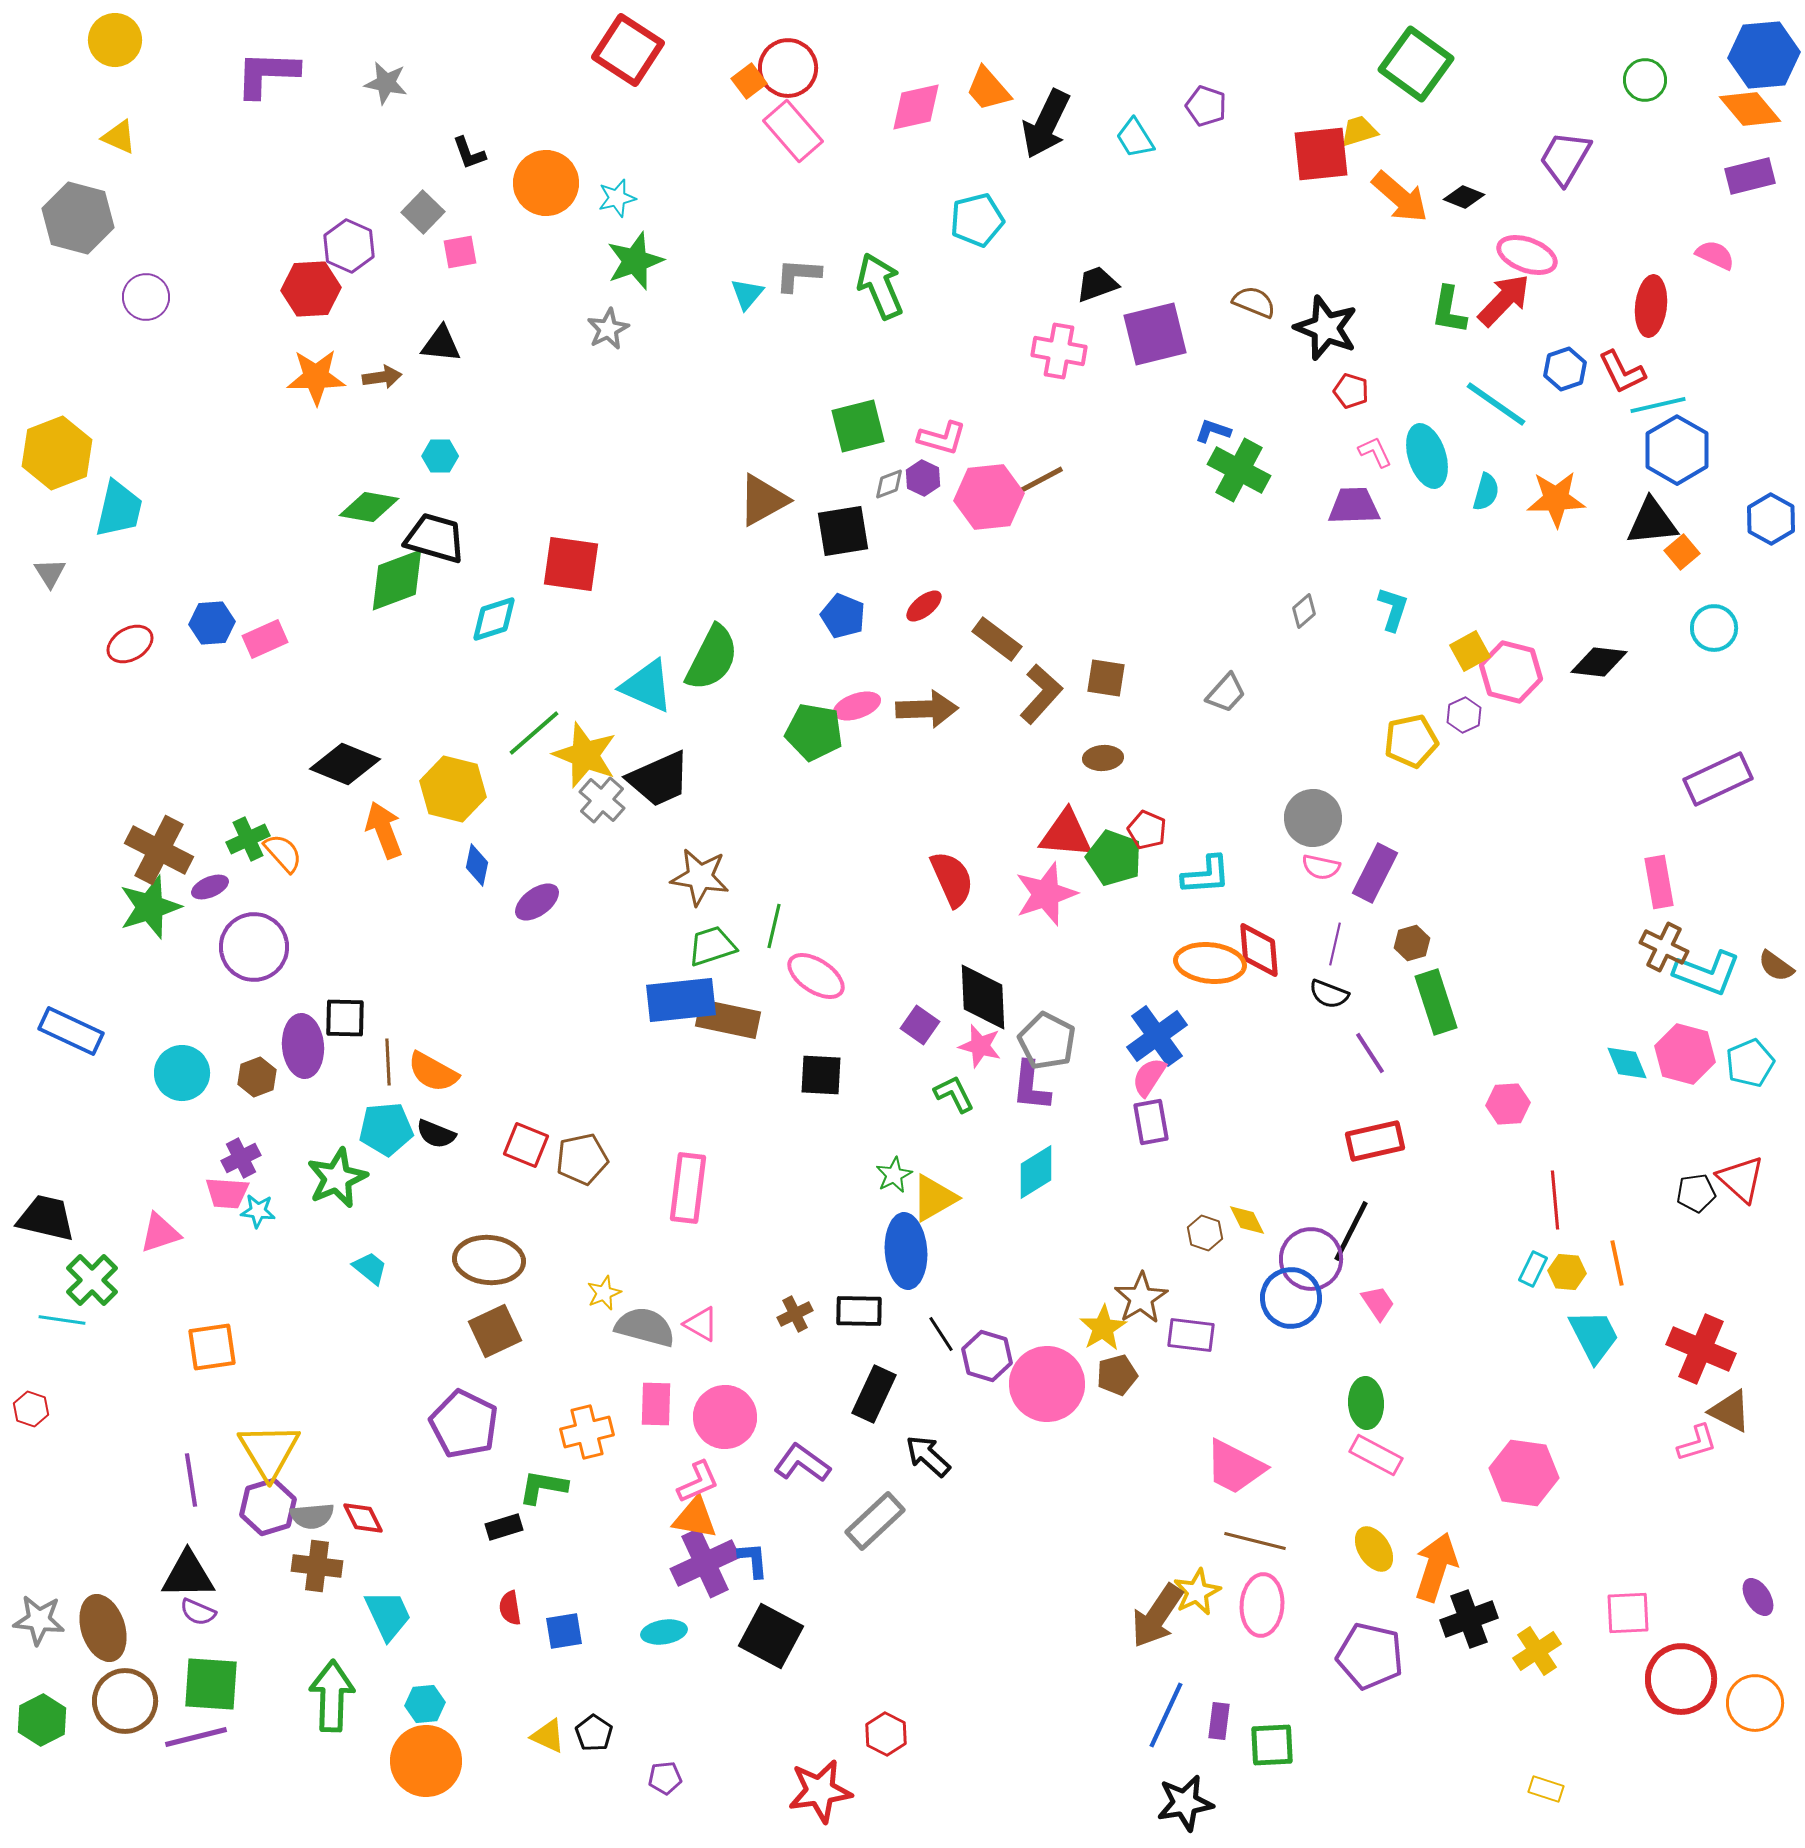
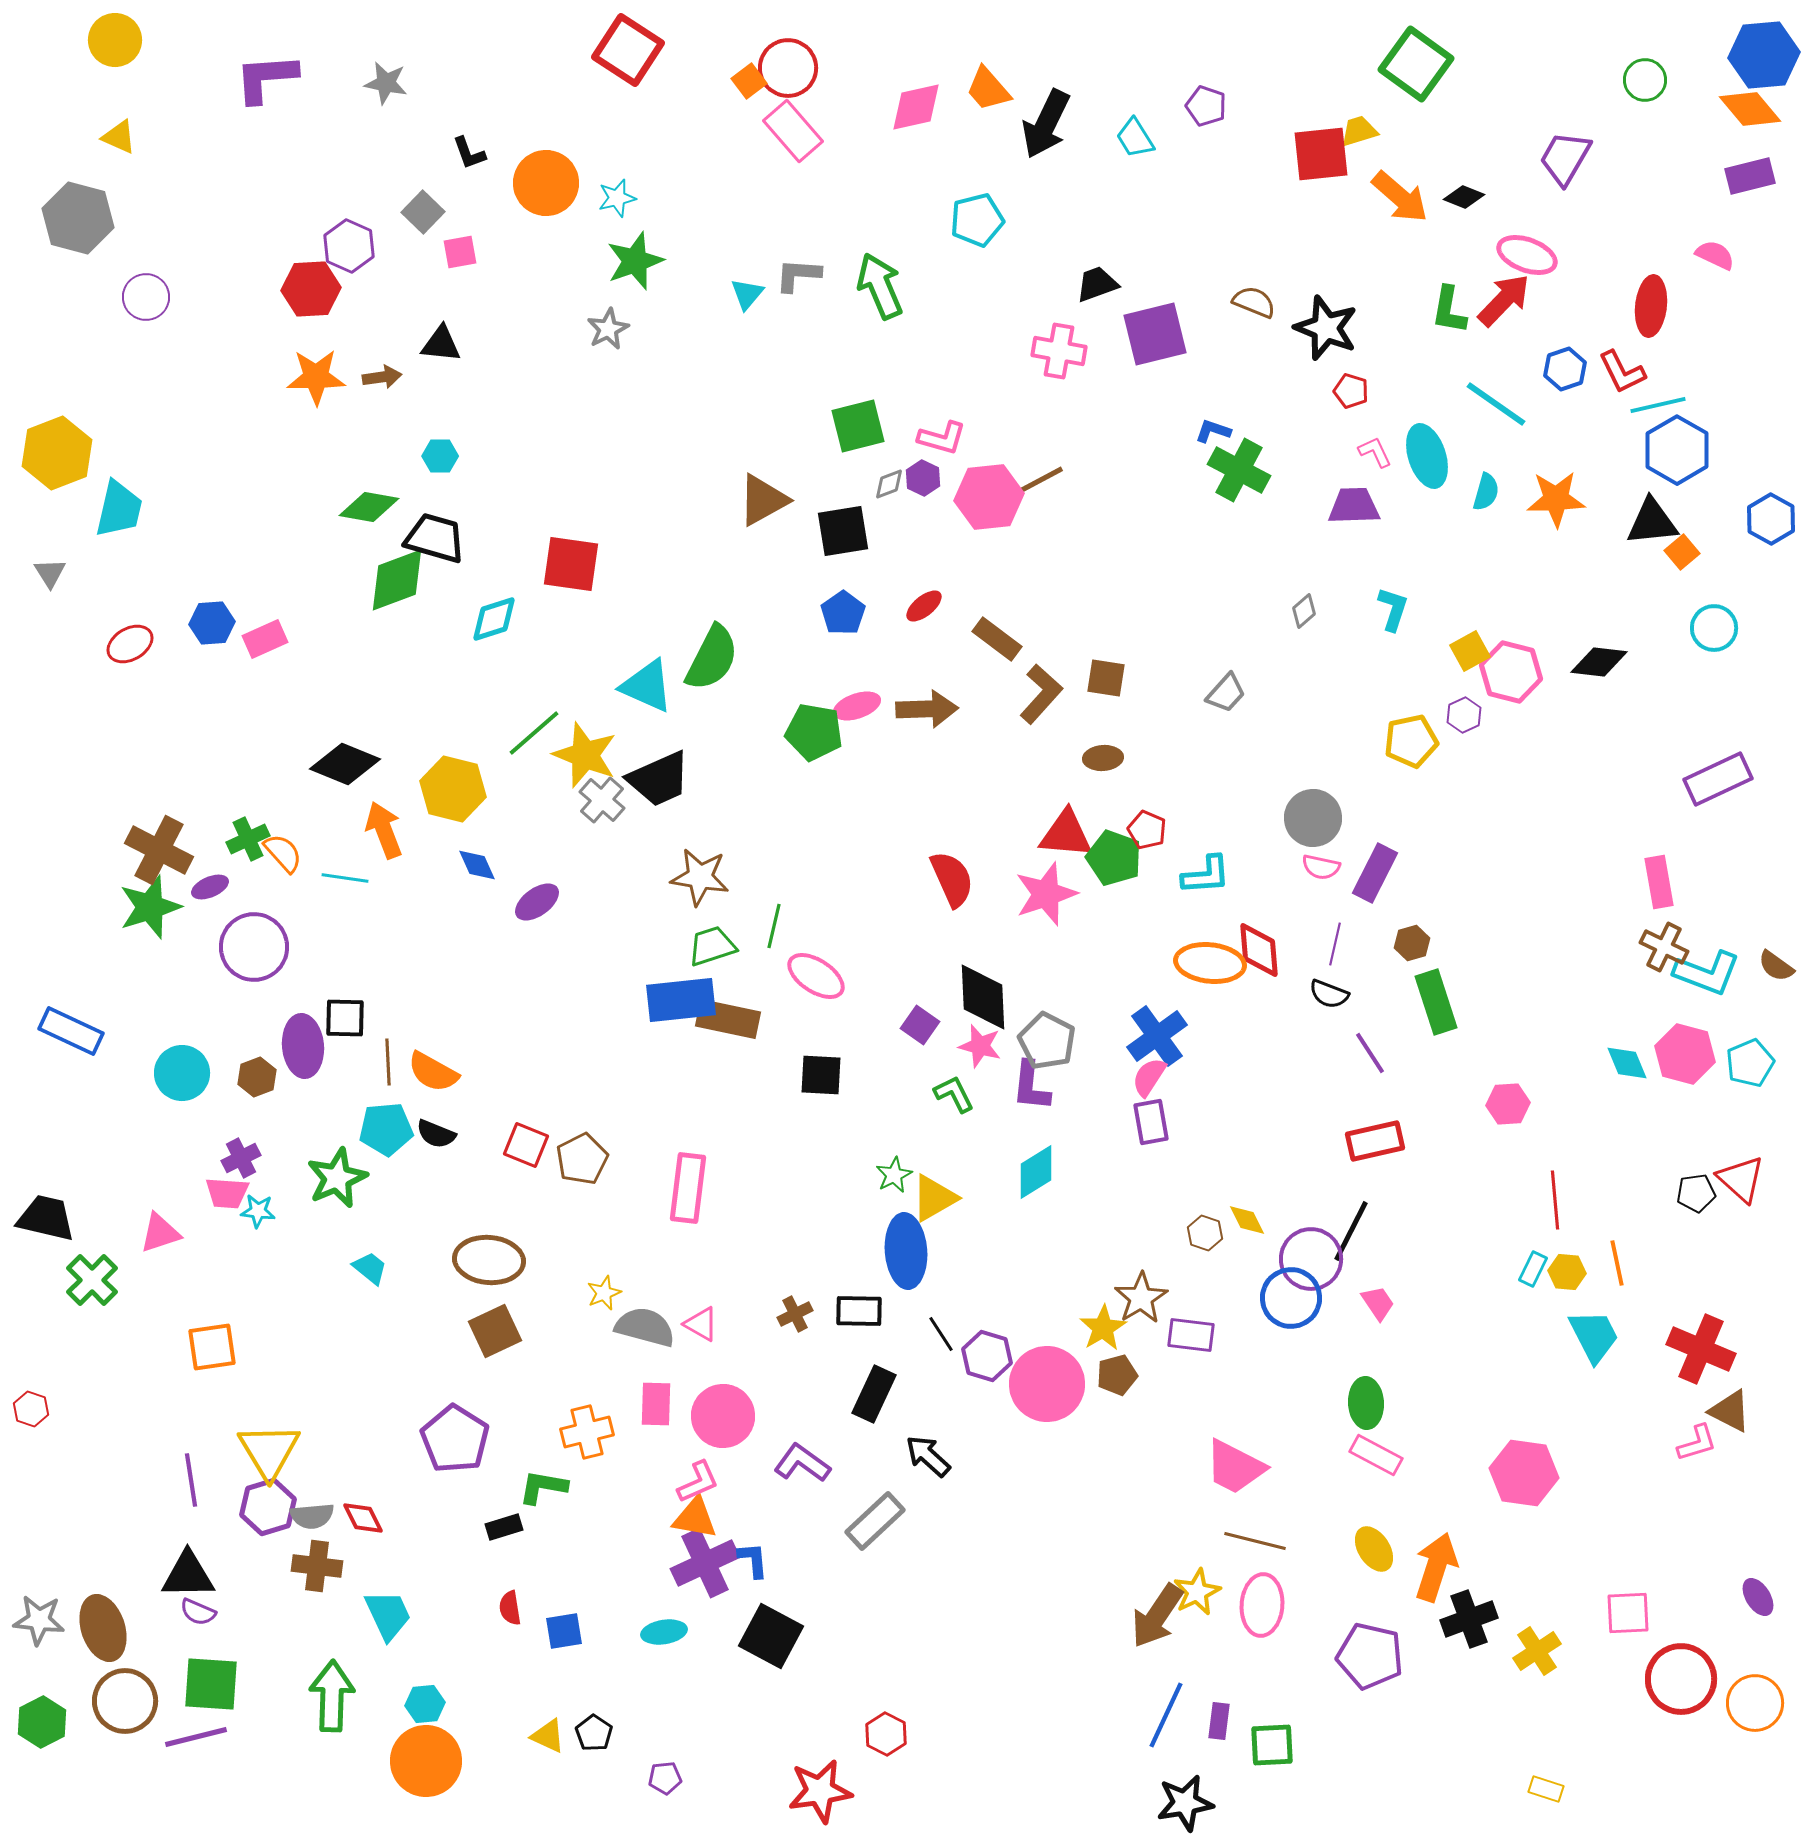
purple L-shape at (267, 74): moved 1 px left, 4 px down; rotated 6 degrees counterclockwise
blue pentagon at (843, 616): moved 3 px up; rotated 15 degrees clockwise
blue diamond at (477, 865): rotated 36 degrees counterclockwise
brown pentagon at (582, 1159): rotated 15 degrees counterclockwise
cyan line at (62, 1320): moved 283 px right, 442 px up
pink circle at (725, 1417): moved 2 px left, 1 px up
purple pentagon at (464, 1424): moved 9 px left, 15 px down; rotated 6 degrees clockwise
green hexagon at (42, 1720): moved 2 px down
